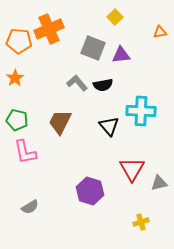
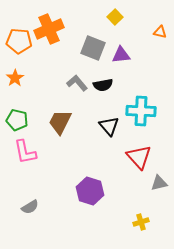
orange triangle: rotated 24 degrees clockwise
red triangle: moved 7 px right, 12 px up; rotated 12 degrees counterclockwise
